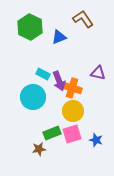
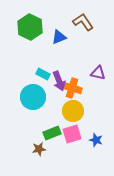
brown L-shape: moved 3 px down
